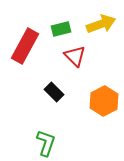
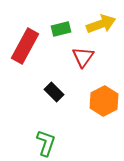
red triangle: moved 8 px right, 1 px down; rotated 20 degrees clockwise
